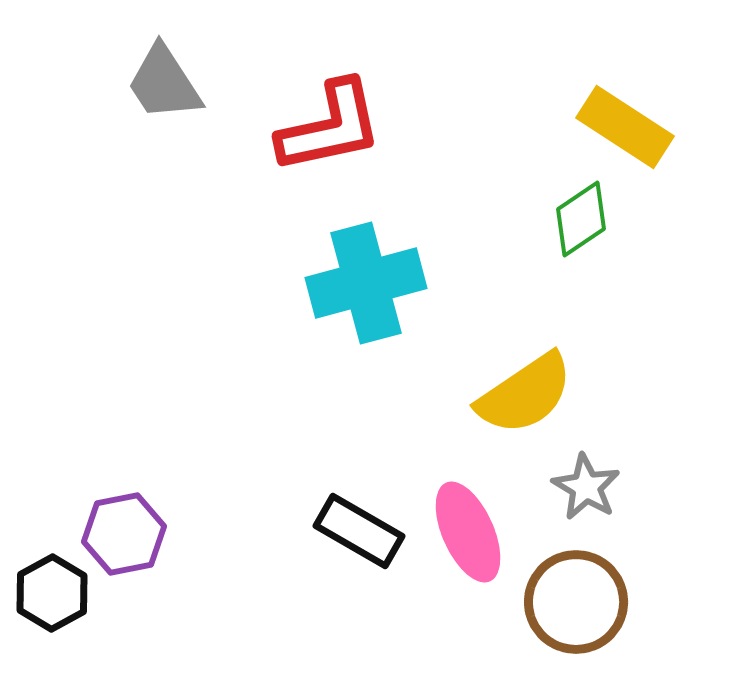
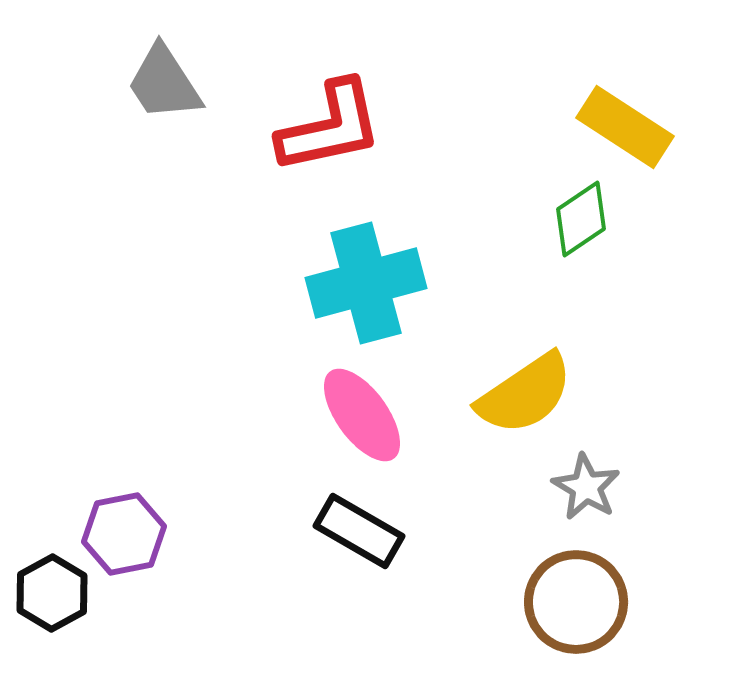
pink ellipse: moved 106 px left, 117 px up; rotated 12 degrees counterclockwise
